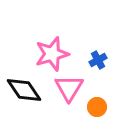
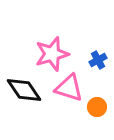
pink triangle: rotated 44 degrees counterclockwise
